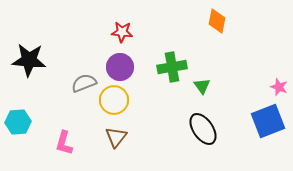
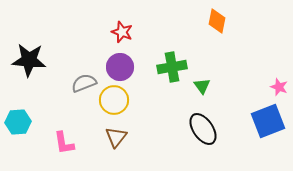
red star: rotated 15 degrees clockwise
pink L-shape: rotated 25 degrees counterclockwise
